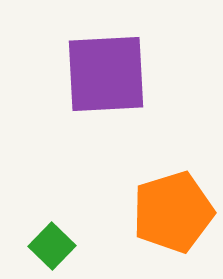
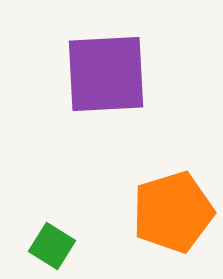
green square: rotated 12 degrees counterclockwise
